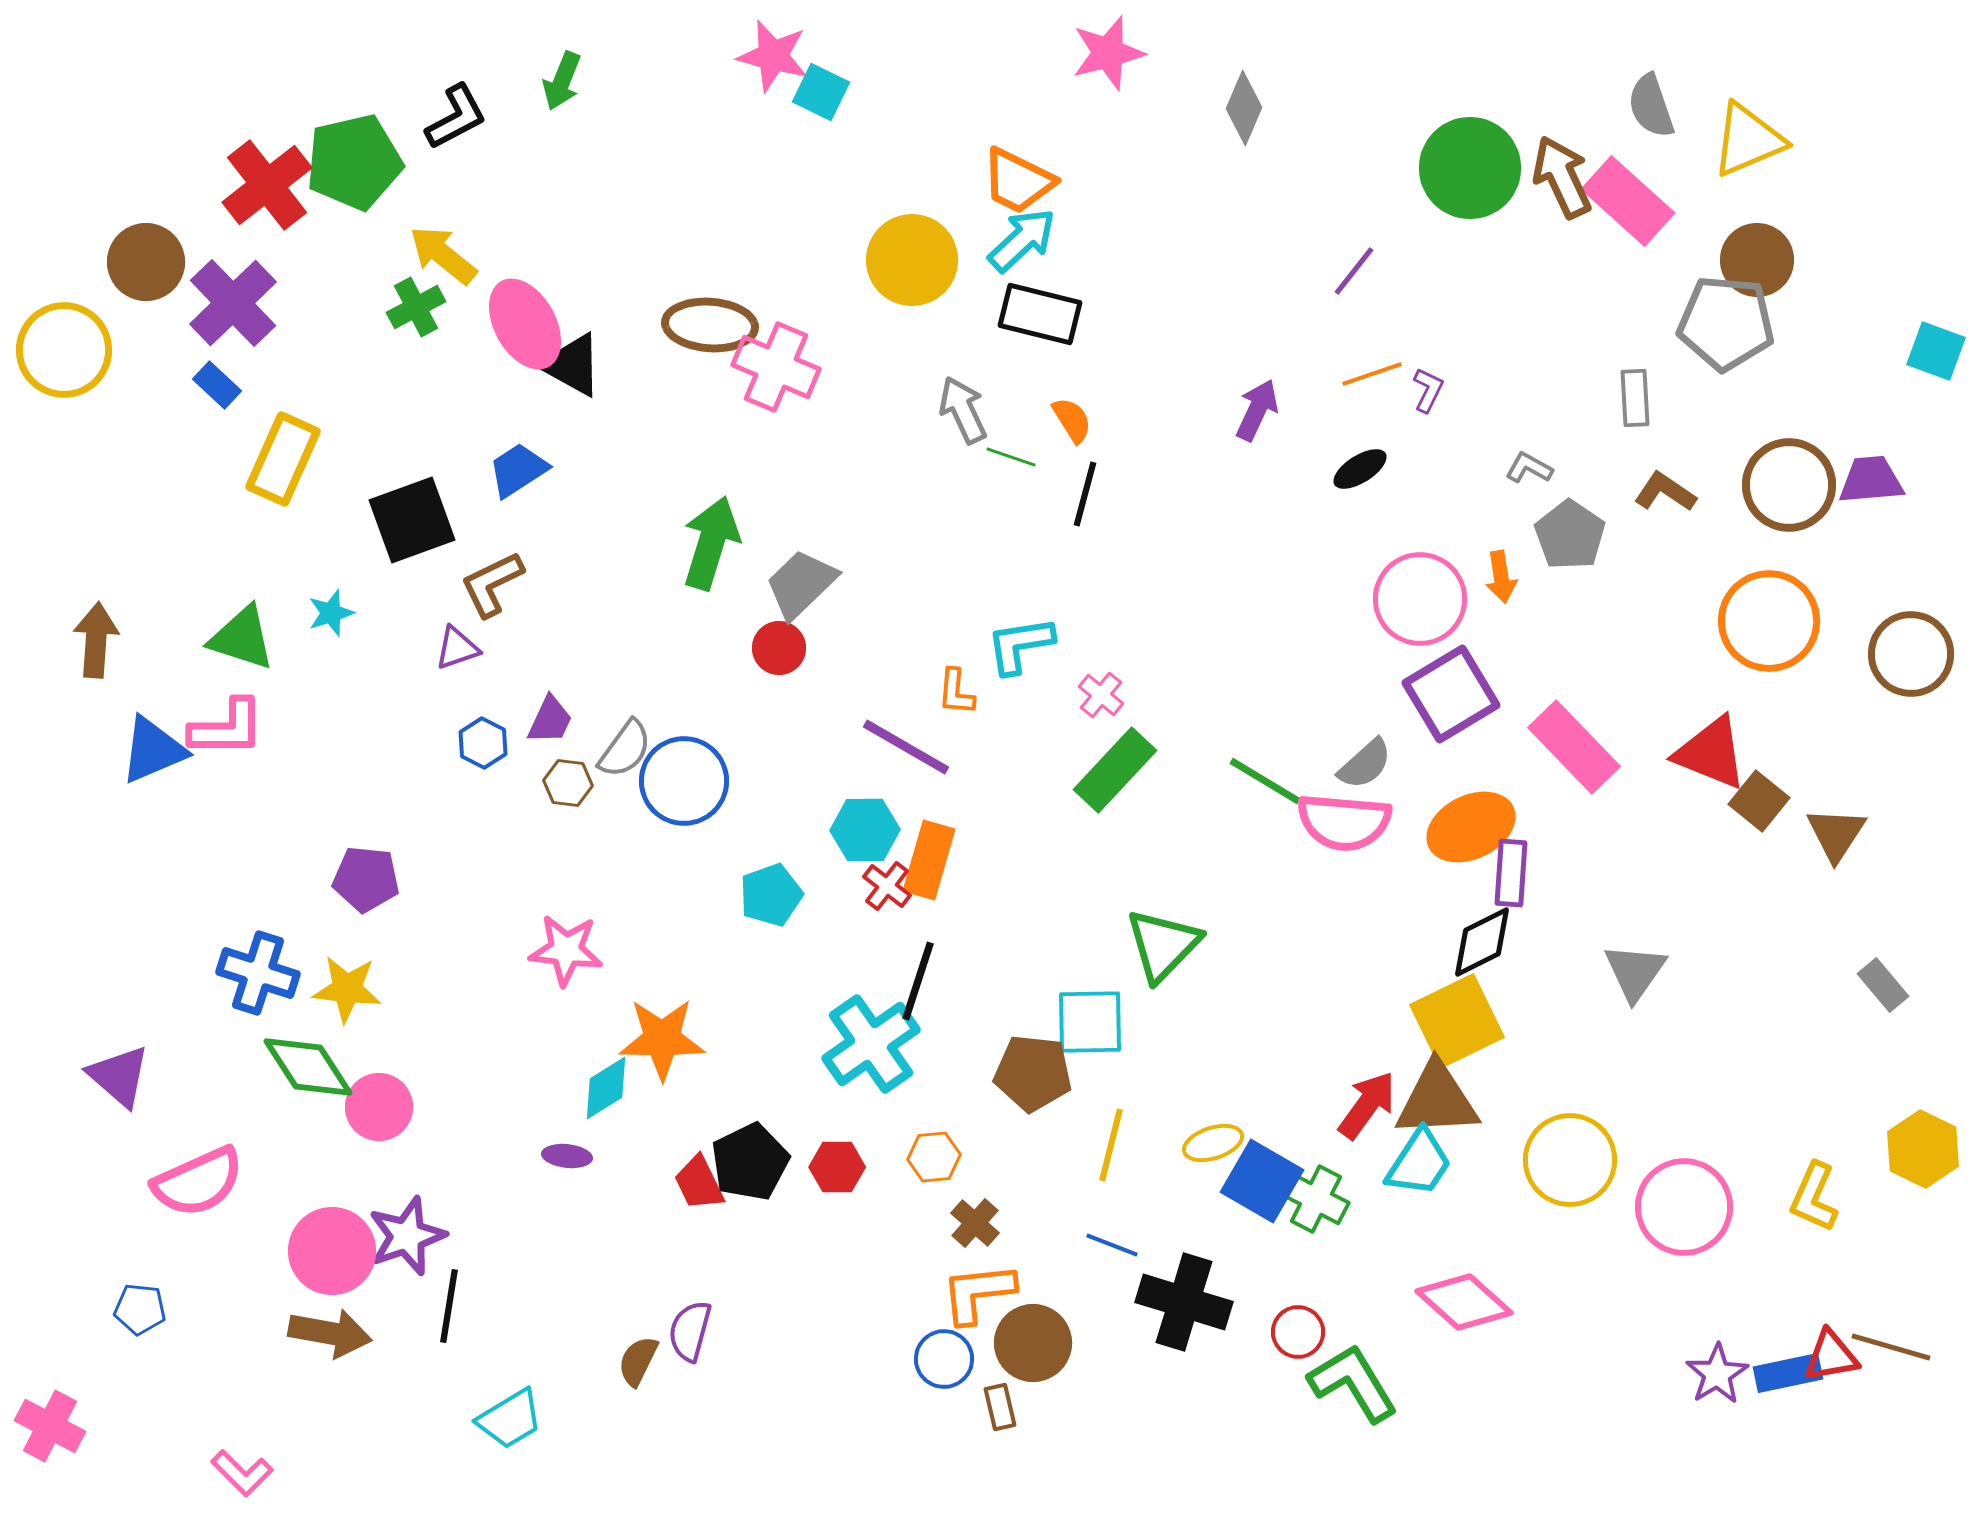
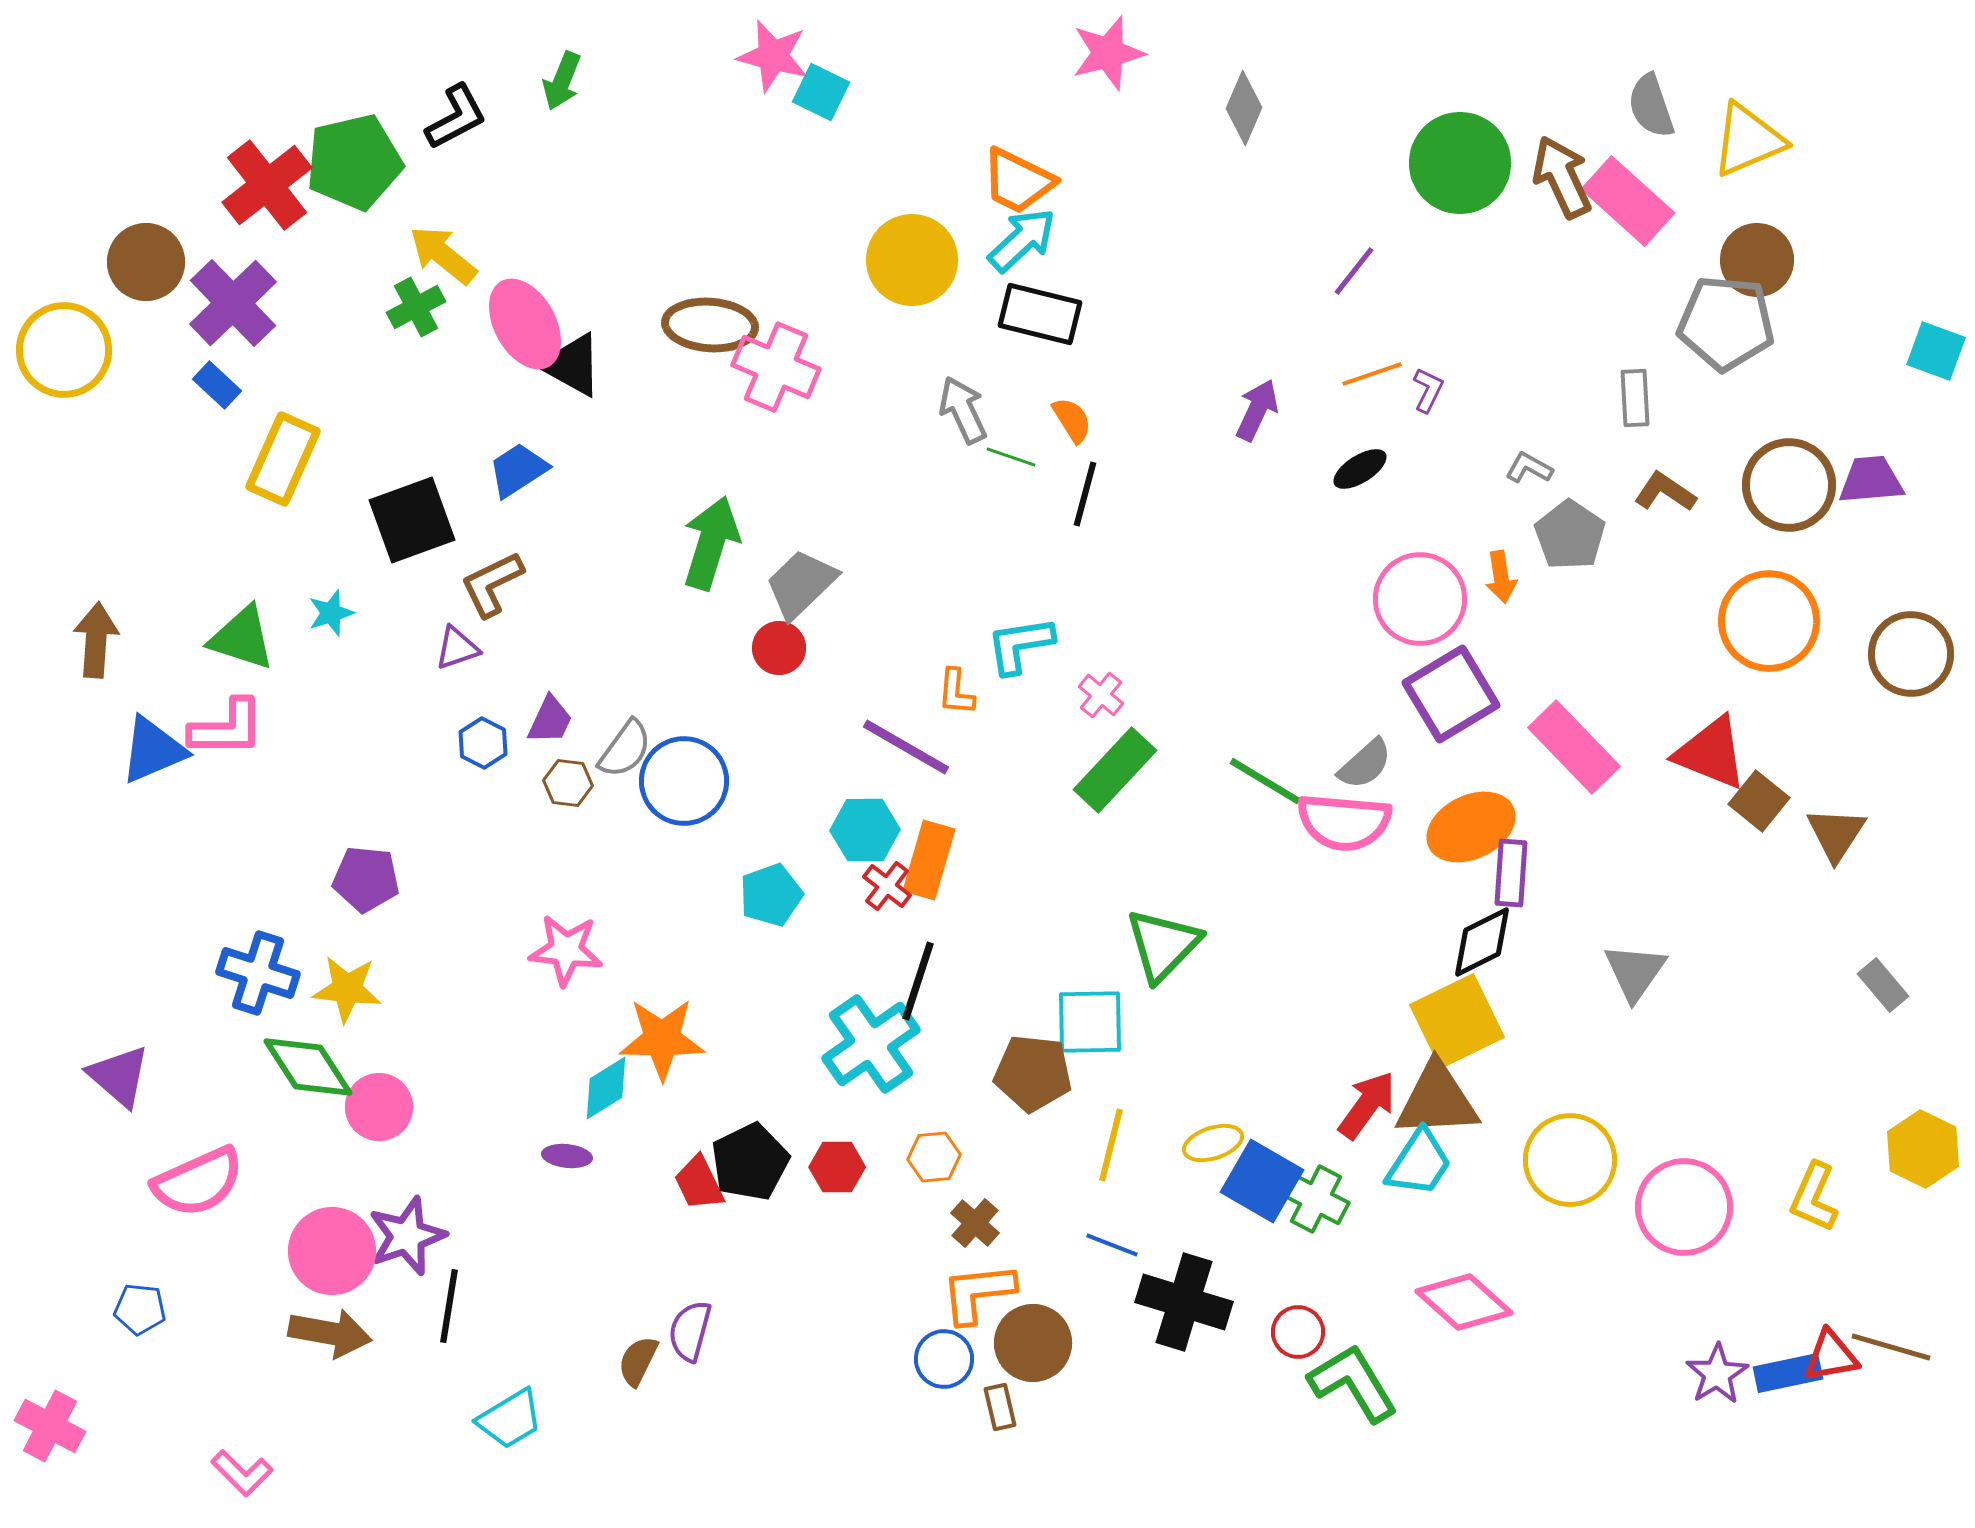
green circle at (1470, 168): moved 10 px left, 5 px up
